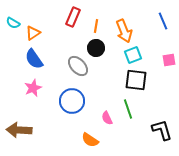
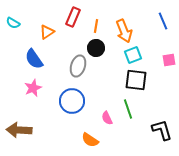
orange triangle: moved 14 px right, 1 px up
gray ellipse: rotated 60 degrees clockwise
